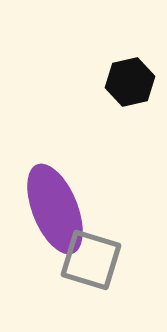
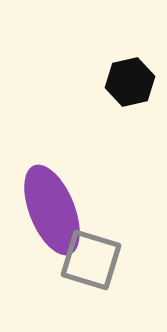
purple ellipse: moved 3 px left, 1 px down
